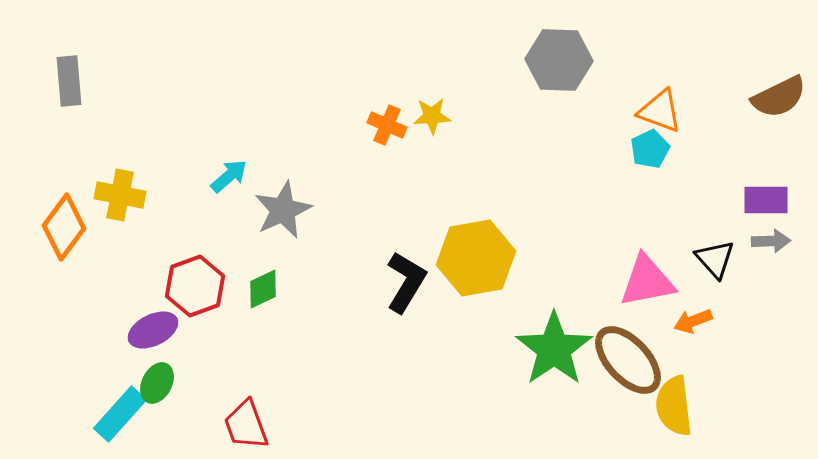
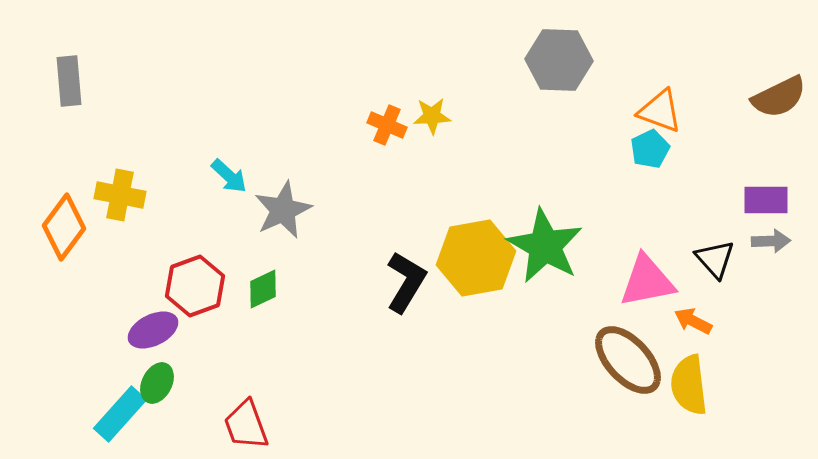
cyan arrow: rotated 84 degrees clockwise
orange arrow: rotated 48 degrees clockwise
green star: moved 9 px left, 103 px up; rotated 8 degrees counterclockwise
yellow semicircle: moved 15 px right, 21 px up
